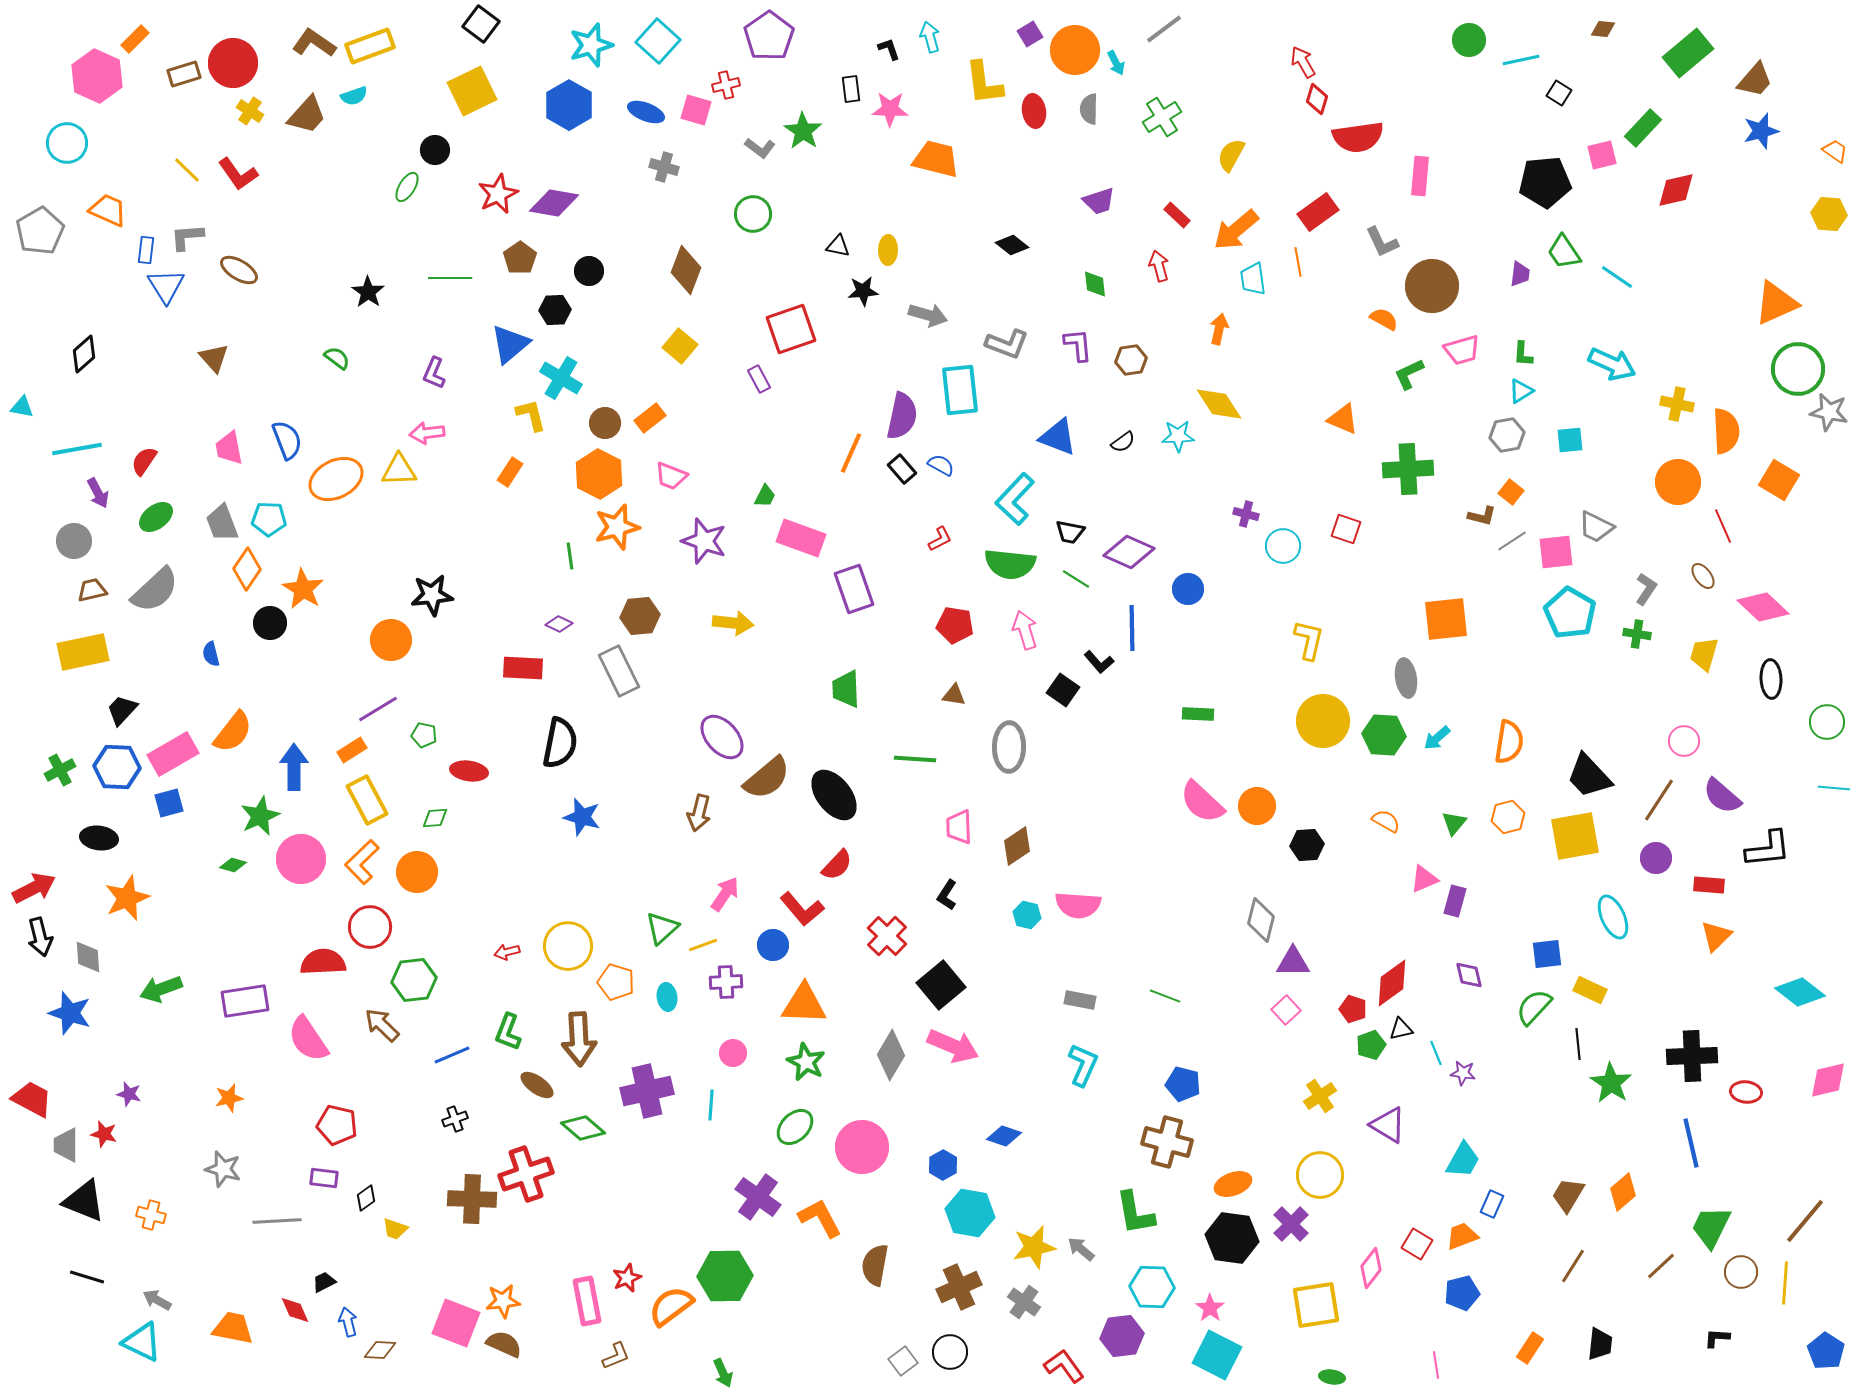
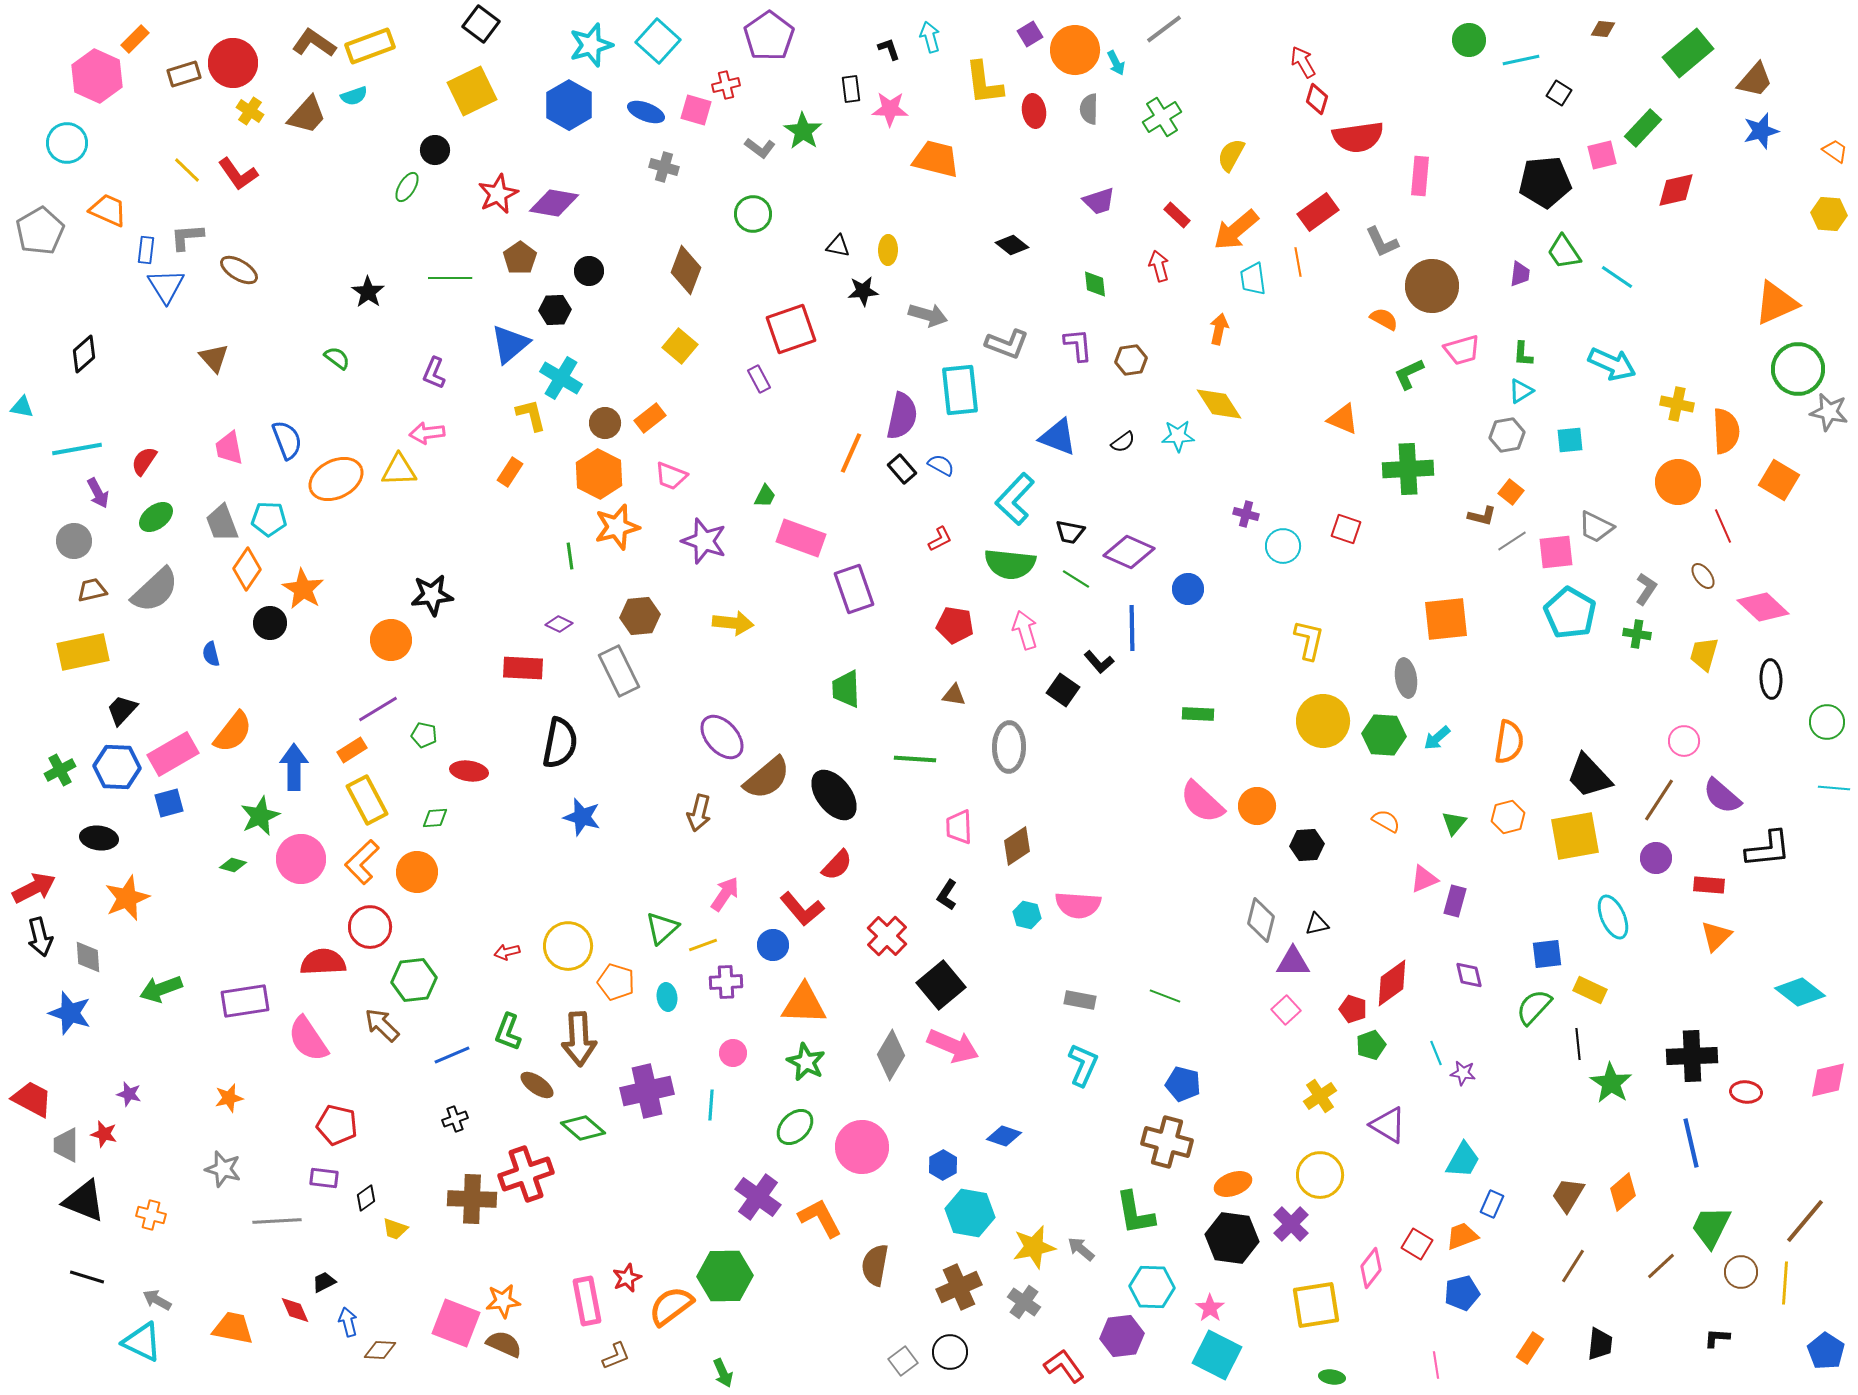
black triangle at (1401, 1029): moved 84 px left, 105 px up
